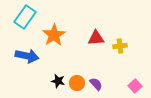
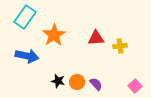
orange circle: moved 1 px up
